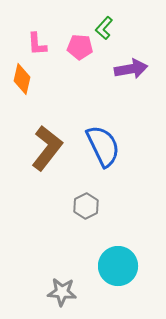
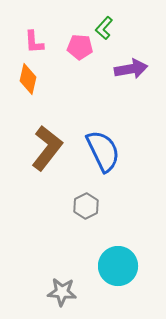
pink L-shape: moved 3 px left, 2 px up
orange diamond: moved 6 px right
blue semicircle: moved 5 px down
